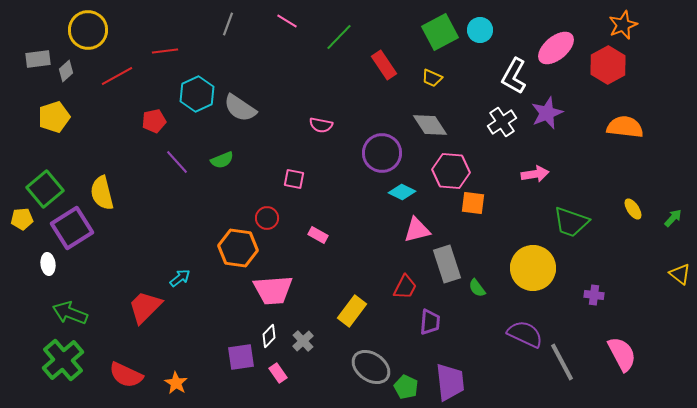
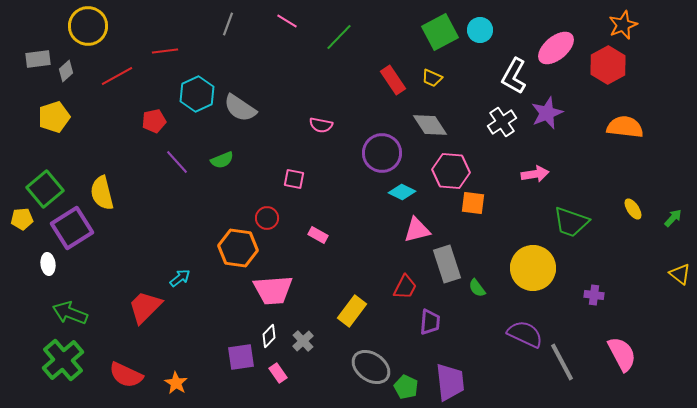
yellow circle at (88, 30): moved 4 px up
red rectangle at (384, 65): moved 9 px right, 15 px down
